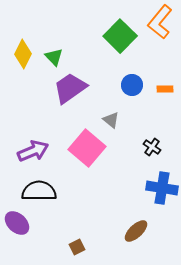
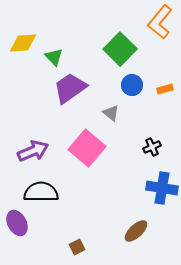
green square: moved 13 px down
yellow diamond: moved 11 px up; rotated 60 degrees clockwise
orange rectangle: rotated 14 degrees counterclockwise
gray triangle: moved 7 px up
black cross: rotated 30 degrees clockwise
black semicircle: moved 2 px right, 1 px down
purple ellipse: rotated 20 degrees clockwise
